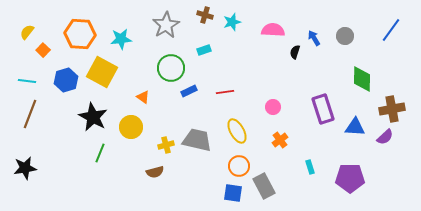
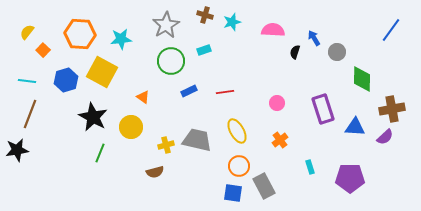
gray circle at (345, 36): moved 8 px left, 16 px down
green circle at (171, 68): moved 7 px up
pink circle at (273, 107): moved 4 px right, 4 px up
black star at (25, 168): moved 8 px left, 18 px up
